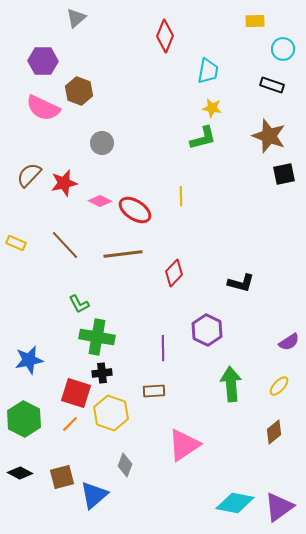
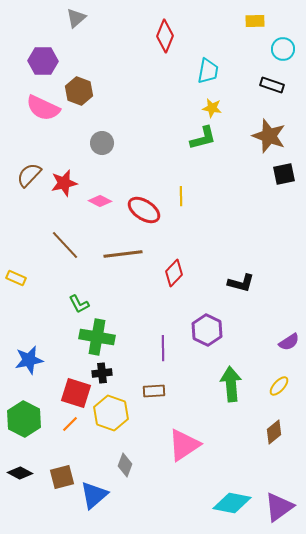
red ellipse at (135, 210): moved 9 px right
yellow rectangle at (16, 243): moved 35 px down
cyan diamond at (235, 503): moved 3 px left
